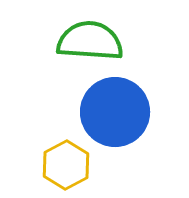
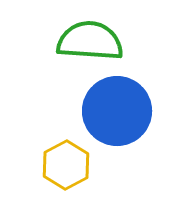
blue circle: moved 2 px right, 1 px up
